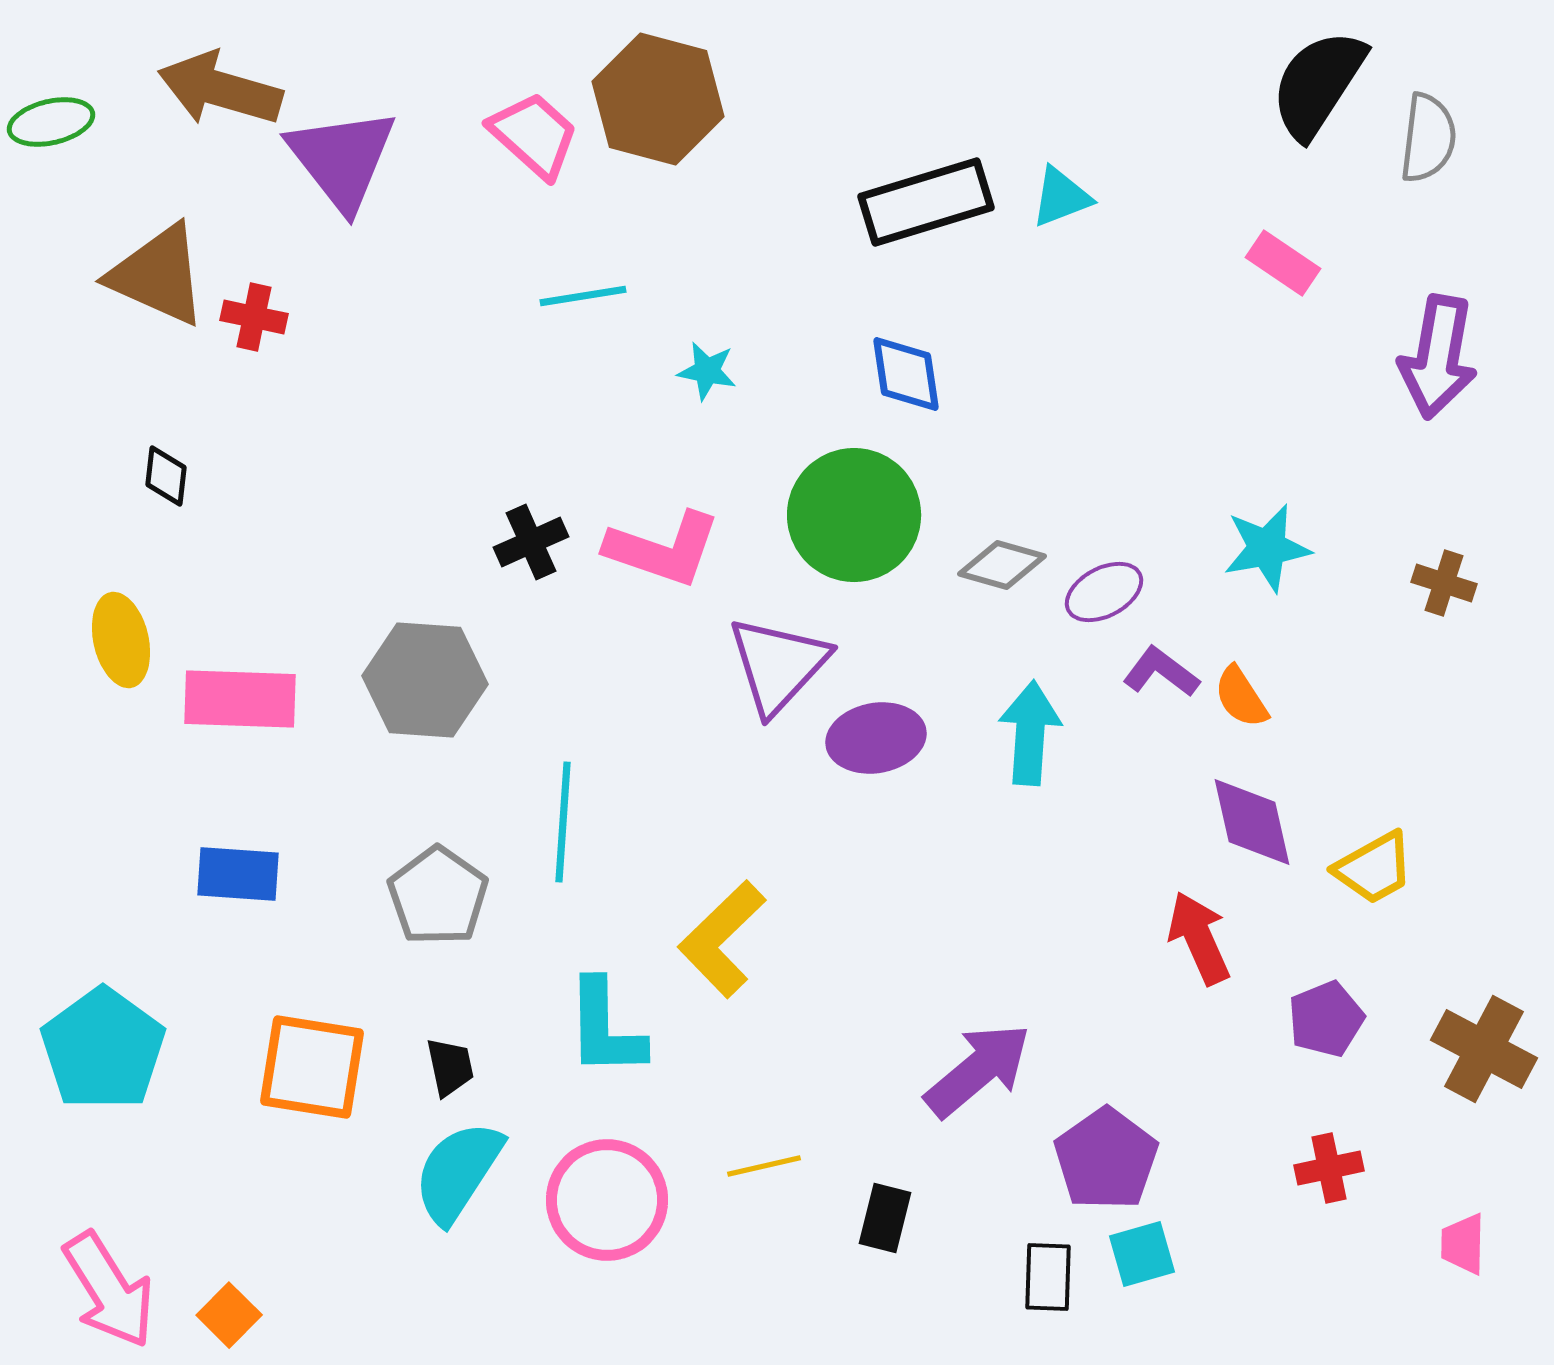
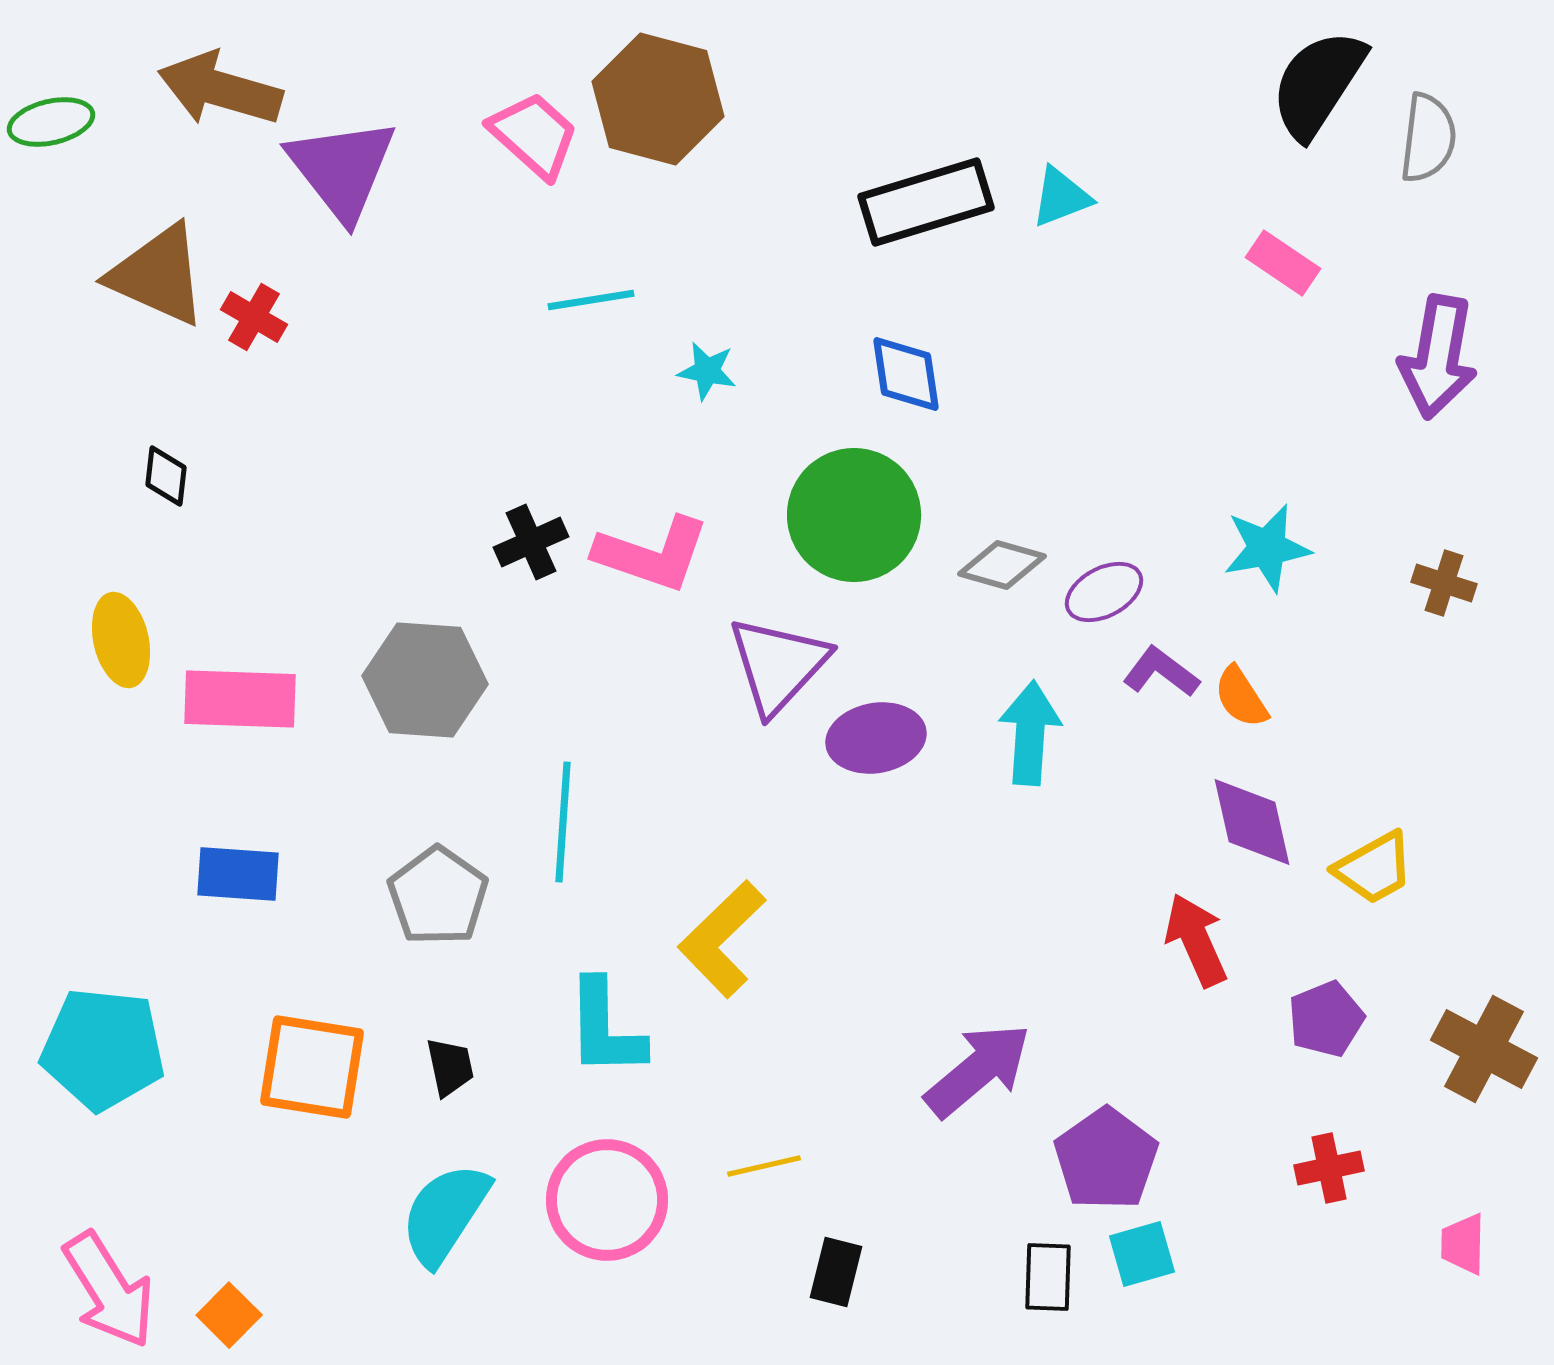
purple triangle at (342, 159): moved 10 px down
cyan line at (583, 296): moved 8 px right, 4 px down
red cross at (254, 317): rotated 18 degrees clockwise
pink L-shape at (663, 549): moved 11 px left, 5 px down
red arrow at (1199, 938): moved 3 px left, 2 px down
cyan pentagon at (103, 1049): rotated 30 degrees counterclockwise
cyan semicircle at (458, 1172): moved 13 px left, 42 px down
black rectangle at (885, 1218): moved 49 px left, 54 px down
